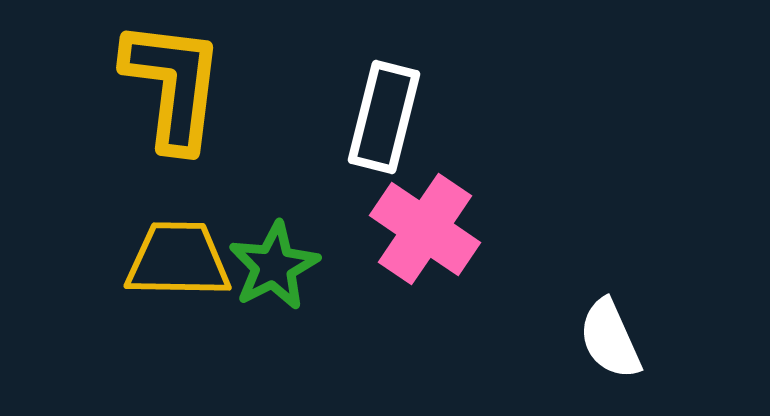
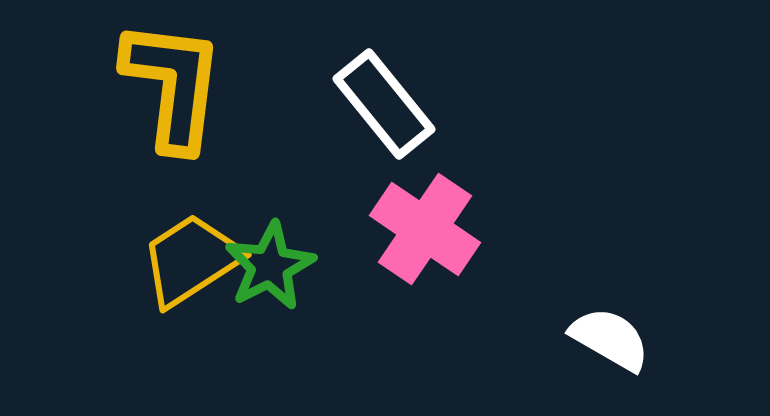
white rectangle: moved 13 px up; rotated 53 degrees counterclockwise
yellow trapezoid: moved 13 px right; rotated 34 degrees counterclockwise
green star: moved 4 px left
white semicircle: rotated 144 degrees clockwise
